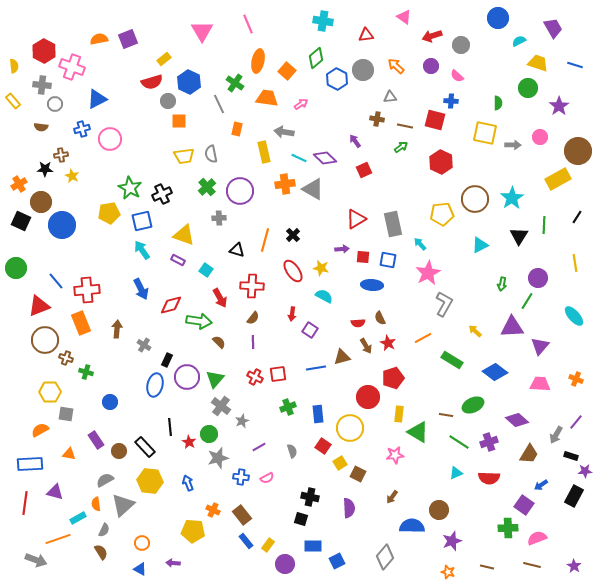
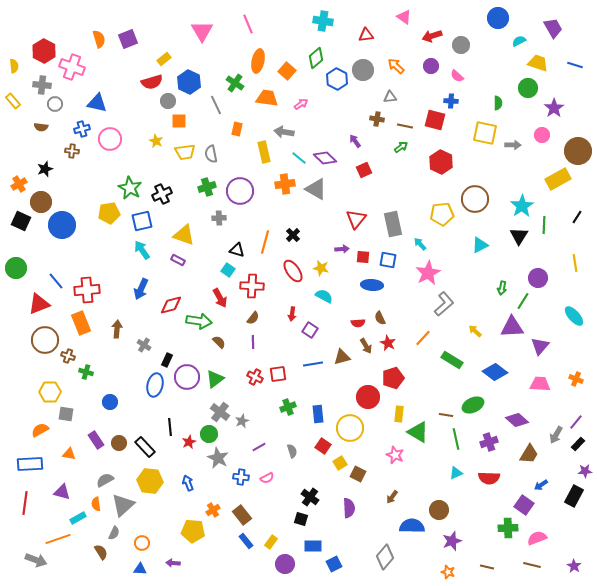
orange semicircle at (99, 39): rotated 84 degrees clockwise
blue triangle at (97, 99): moved 4 px down; rotated 40 degrees clockwise
gray line at (219, 104): moved 3 px left, 1 px down
purple star at (559, 106): moved 5 px left, 2 px down
pink circle at (540, 137): moved 2 px right, 2 px up
brown cross at (61, 155): moved 11 px right, 4 px up; rotated 16 degrees clockwise
yellow trapezoid at (184, 156): moved 1 px right, 4 px up
cyan line at (299, 158): rotated 14 degrees clockwise
black star at (45, 169): rotated 21 degrees counterclockwise
yellow star at (72, 176): moved 84 px right, 35 px up
green cross at (207, 187): rotated 24 degrees clockwise
gray triangle at (313, 189): moved 3 px right
cyan star at (512, 198): moved 10 px right, 8 px down
red triangle at (356, 219): rotated 20 degrees counterclockwise
orange line at (265, 240): moved 2 px down
cyan square at (206, 270): moved 22 px right
green arrow at (502, 284): moved 4 px down
blue arrow at (141, 289): rotated 50 degrees clockwise
green line at (527, 301): moved 4 px left
gray L-shape at (444, 304): rotated 20 degrees clockwise
red triangle at (39, 306): moved 2 px up
orange line at (423, 338): rotated 18 degrees counterclockwise
brown cross at (66, 358): moved 2 px right, 2 px up
blue line at (316, 368): moved 3 px left, 4 px up
green triangle at (215, 379): rotated 12 degrees clockwise
gray cross at (221, 406): moved 1 px left, 6 px down
red star at (189, 442): rotated 16 degrees clockwise
green line at (459, 442): moved 3 px left, 3 px up; rotated 45 degrees clockwise
brown circle at (119, 451): moved 8 px up
pink star at (395, 455): rotated 30 degrees clockwise
black rectangle at (571, 456): moved 7 px right, 12 px up; rotated 64 degrees counterclockwise
gray star at (218, 458): rotated 30 degrees counterclockwise
purple triangle at (55, 492): moved 7 px right
black cross at (310, 497): rotated 24 degrees clockwise
orange cross at (213, 510): rotated 32 degrees clockwise
gray semicircle at (104, 530): moved 10 px right, 3 px down
yellow rectangle at (268, 545): moved 3 px right, 3 px up
blue square at (337, 561): moved 3 px left, 3 px down
blue triangle at (140, 569): rotated 24 degrees counterclockwise
